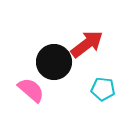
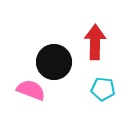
red arrow: moved 8 px right, 2 px up; rotated 52 degrees counterclockwise
pink semicircle: rotated 20 degrees counterclockwise
